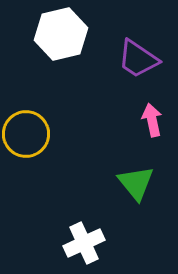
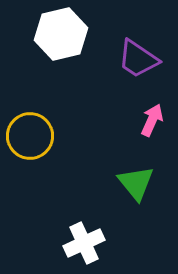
pink arrow: rotated 36 degrees clockwise
yellow circle: moved 4 px right, 2 px down
